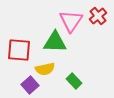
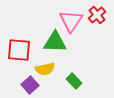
red cross: moved 1 px left, 1 px up
